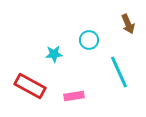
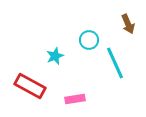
cyan star: moved 1 px right, 2 px down; rotated 18 degrees counterclockwise
cyan line: moved 4 px left, 9 px up
pink rectangle: moved 1 px right, 3 px down
